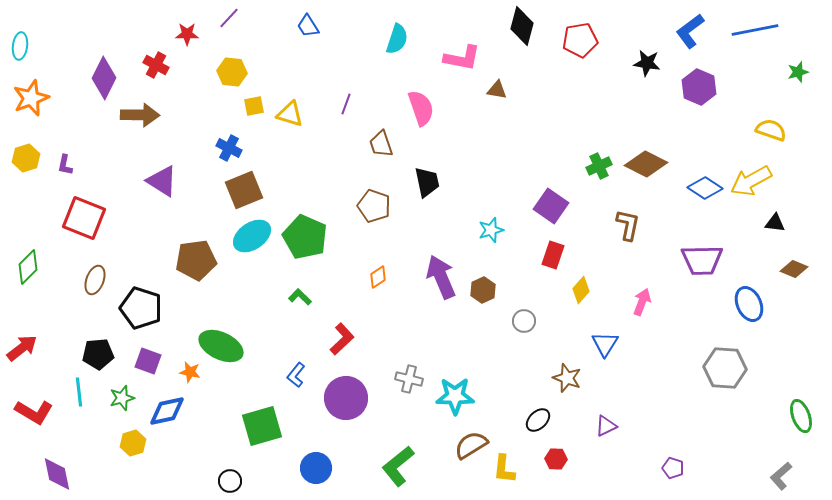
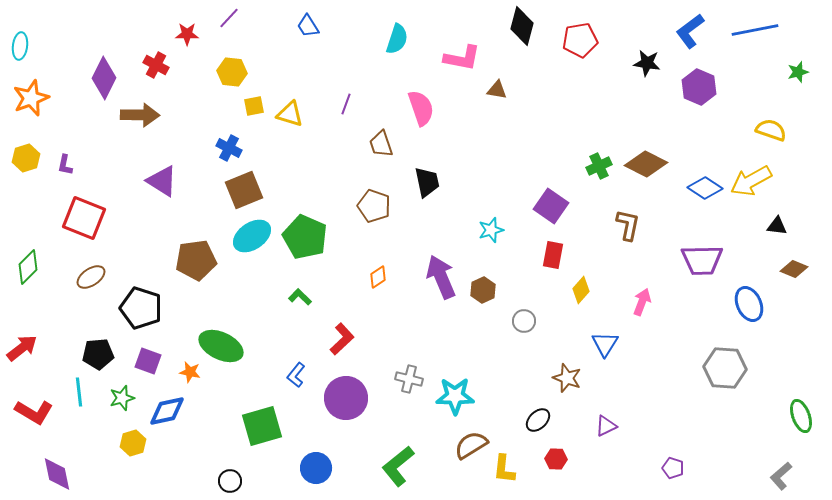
black triangle at (775, 223): moved 2 px right, 3 px down
red rectangle at (553, 255): rotated 8 degrees counterclockwise
brown ellipse at (95, 280): moved 4 px left, 3 px up; rotated 36 degrees clockwise
